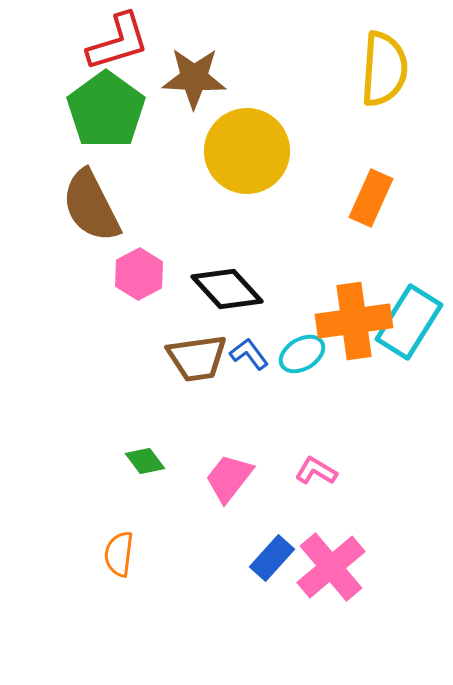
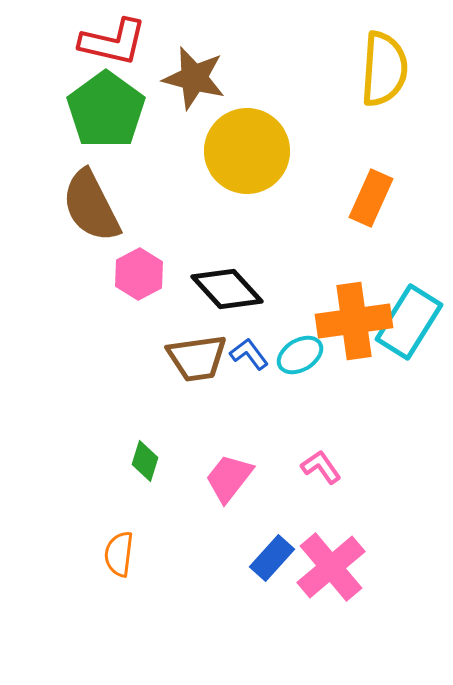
red L-shape: moved 5 px left; rotated 30 degrees clockwise
brown star: rotated 12 degrees clockwise
cyan ellipse: moved 2 px left, 1 px down
green diamond: rotated 54 degrees clockwise
pink L-shape: moved 5 px right, 4 px up; rotated 24 degrees clockwise
